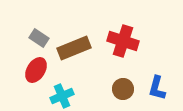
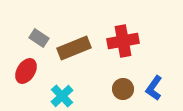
red cross: rotated 28 degrees counterclockwise
red ellipse: moved 10 px left, 1 px down
blue L-shape: moved 3 px left; rotated 20 degrees clockwise
cyan cross: rotated 20 degrees counterclockwise
